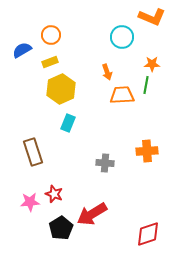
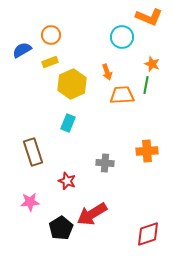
orange L-shape: moved 3 px left
orange star: rotated 21 degrees clockwise
yellow hexagon: moved 11 px right, 5 px up
red star: moved 13 px right, 13 px up
